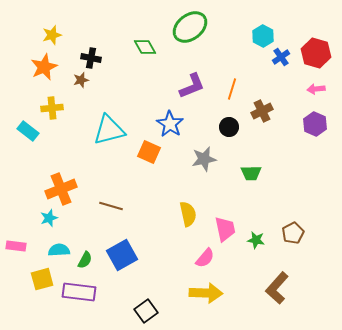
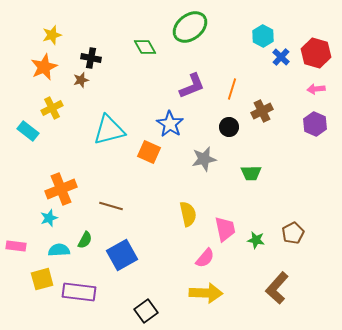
blue cross: rotated 12 degrees counterclockwise
yellow cross: rotated 20 degrees counterclockwise
green semicircle: moved 20 px up
